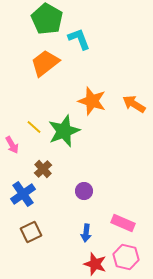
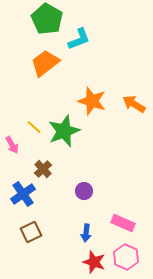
cyan L-shape: rotated 90 degrees clockwise
pink hexagon: rotated 10 degrees clockwise
red star: moved 1 px left, 2 px up
